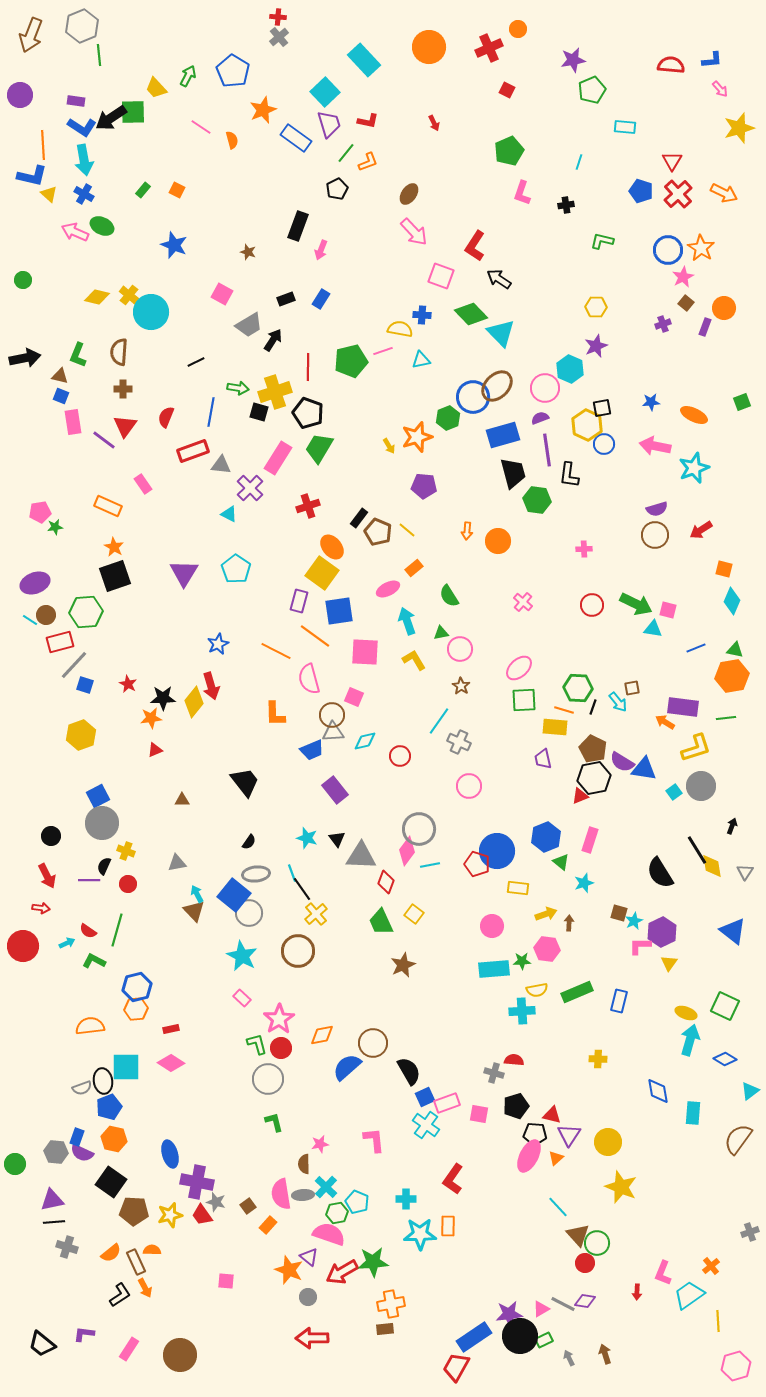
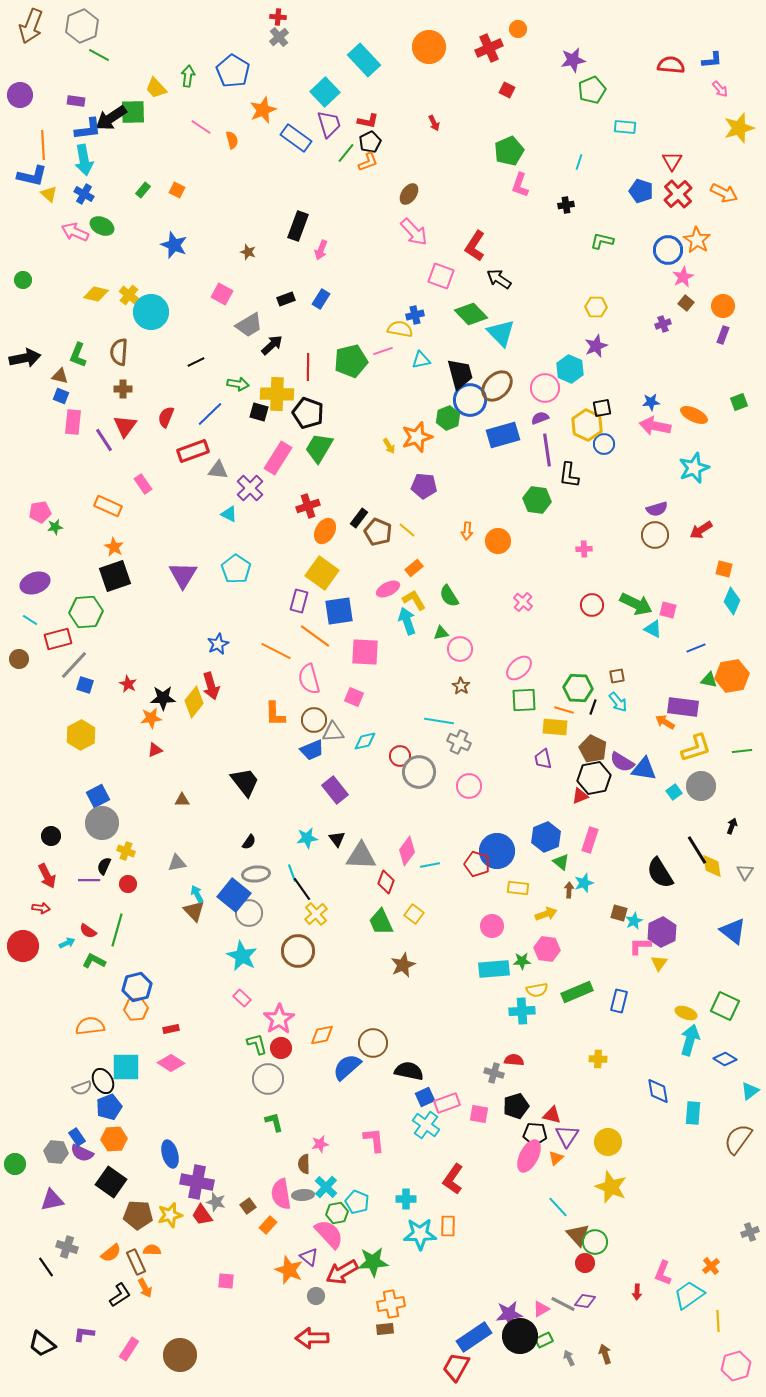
brown arrow at (31, 35): moved 9 px up
green line at (99, 55): rotated 55 degrees counterclockwise
green arrow at (188, 76): rotated 20 degrees counterclockwise
blue L-shape at (82, 127): moved 6 px right, 2 px down; rotated 40 degrees counterclockwise
black pentagon at (337, 189): moved 33 px right, 47 px up
pink L-shape at (522, 193): moved 2 px left, 8 px up
orange star at (701, 248): moved 4 px left, 8 px up
yellow diamond at (97, 297): moved 1 px left, 3 px up
orange circle at (724, 308): moved 1 px left, 2 px up
blue cross at (422, 315): moved 7 px left; rotated 18 degrees counterclockwise
purple rectangle at (705, 327): moved 18 px right, 8 px down
black arrow at (273, 340): moved 1 px left, 5 px down; rotated 15 degrees clockwise
green arrow at (238, 388): moved 4 px up
yellow cross at (275, 392): moved 2 px right, 2 px down; rotated 20 degrees clockwise
blue circle at (473, 397): moved 3 px left, 3 px down
green square at (742, 402): moved 3 px left
blue line at (211, 412): moved 1 px left, 2 px down; rotated 36 degrees clockwise
pink rectangle at (73, 422): rotated 15 degrees clockwise
purple line at (104, 440): rotated 20 degrees clockwise
pink arrow at (655, 446): moved 20 px up
gray triangle at (221, 465): moved 3 px left, 5 px down
black trapezoid at (513, 473): moved 53 px left, 99 px up
orange ellipse at (332, 547): moved 7 px left, 16 px up; rotated 70 degrees clockwise
purple triangle at (184, 573): moved 1 px left, 2 px down
brown circle at (46, 615): moved 27 px left, 44 px down
cyan triangle at (653, 629): rotated 18 degrees clockwise
red rectangle at (60, 642): moved 2 px left, 3 px up
green triangle at (735, 650): moved 26 px left, 30 px down
yellow L-shape at (414, 660): moved 60 px up
brown square at (632, 688): moved 15 px left, 12 px up
brown circle at (332, 715): moved 18 px left, 5 px down
green line at (726, 718): moved 16 px right, 33 px down
cyan line at (439, 721): rotated 64 degrees clockwise
yellow hexagon at (81, 735): rotated 8 degrees counterclockwise
gray circle at (419, 829): moved 57 px up
cyan star at (307, 838): rotated 25 degrees counterclockwise
brown arrow at (569, 923): moved 33 px up
yellow triangle at (669, 963): moved 10 px left
black semicircle at (409, 1071): rotated 48 degrees counterclockwise
black ellipse at (103, 1081): rotated 20 degrees counterclockwise
purple triangle at (569, 1135): moved 2 px left, 1 px down
blue rectangle at (77, 1137): rotated 54 degrees counterclockwise
orange hexagon at (114, 1139): rotated 15 degrees counterclockwise
yellow star at (621, 1187): moved 10 px left
brown pentagon at (134, 1211): moved 4 px right, 4 px down
black line at (54, 1222): moved 8 px left, 45 px down; rotated 60 degrees clockwise
pink semicircle at (329, 1234): rotated 28 degrees clockwise
green circle at (597, 1243): moved 2 px left, 1 px up
gray circle at (308, 1297): moved 8 px right, 1 px up
